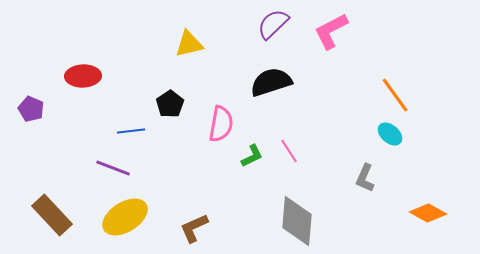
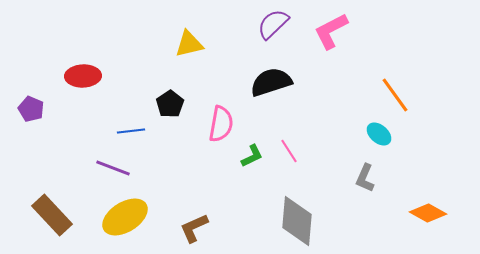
cyan ellipse: moved 11 px left
